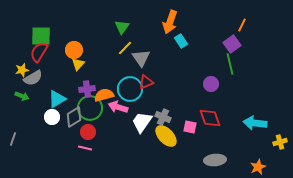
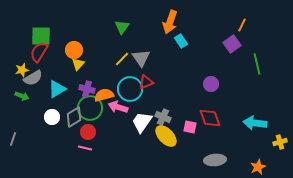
yellow line: moved 3 px left, 11 px down
green line: moved 27 px right
purple cross: rotated 21 degrees clockwise
cyan triangle: moved 10 px up
